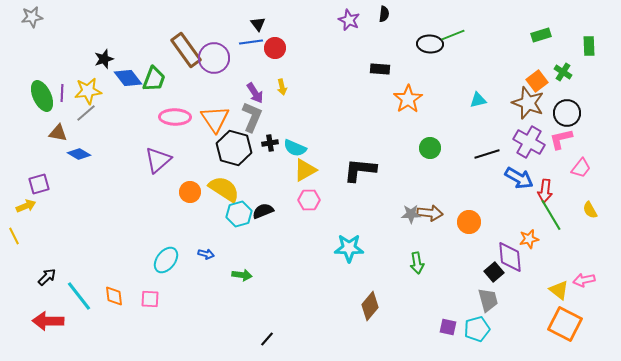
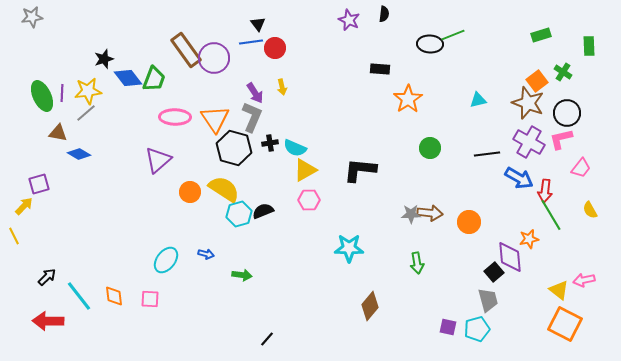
black line at (487, 154): rotated 10 degrees clockwise
yellow arrow at (26, 206): moved 2 px left; rotated 24 degrees counterclockwise
